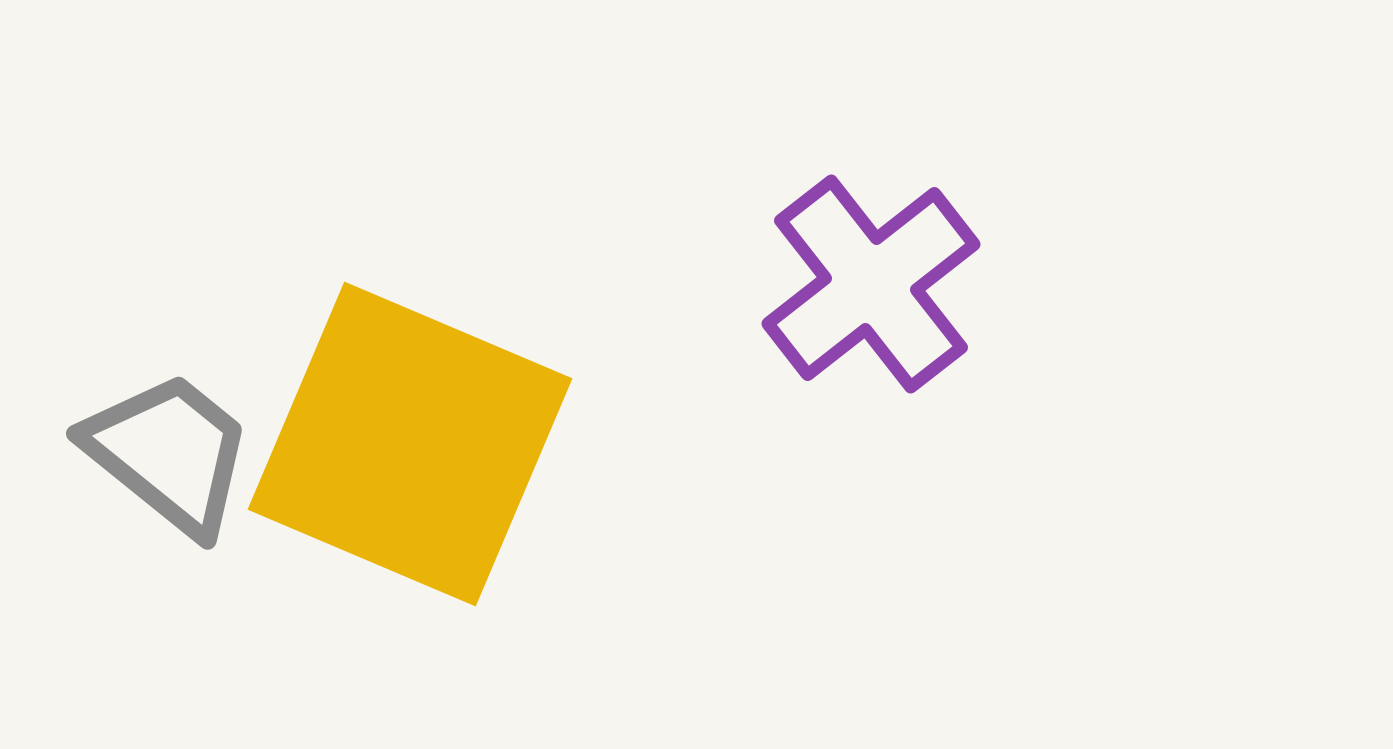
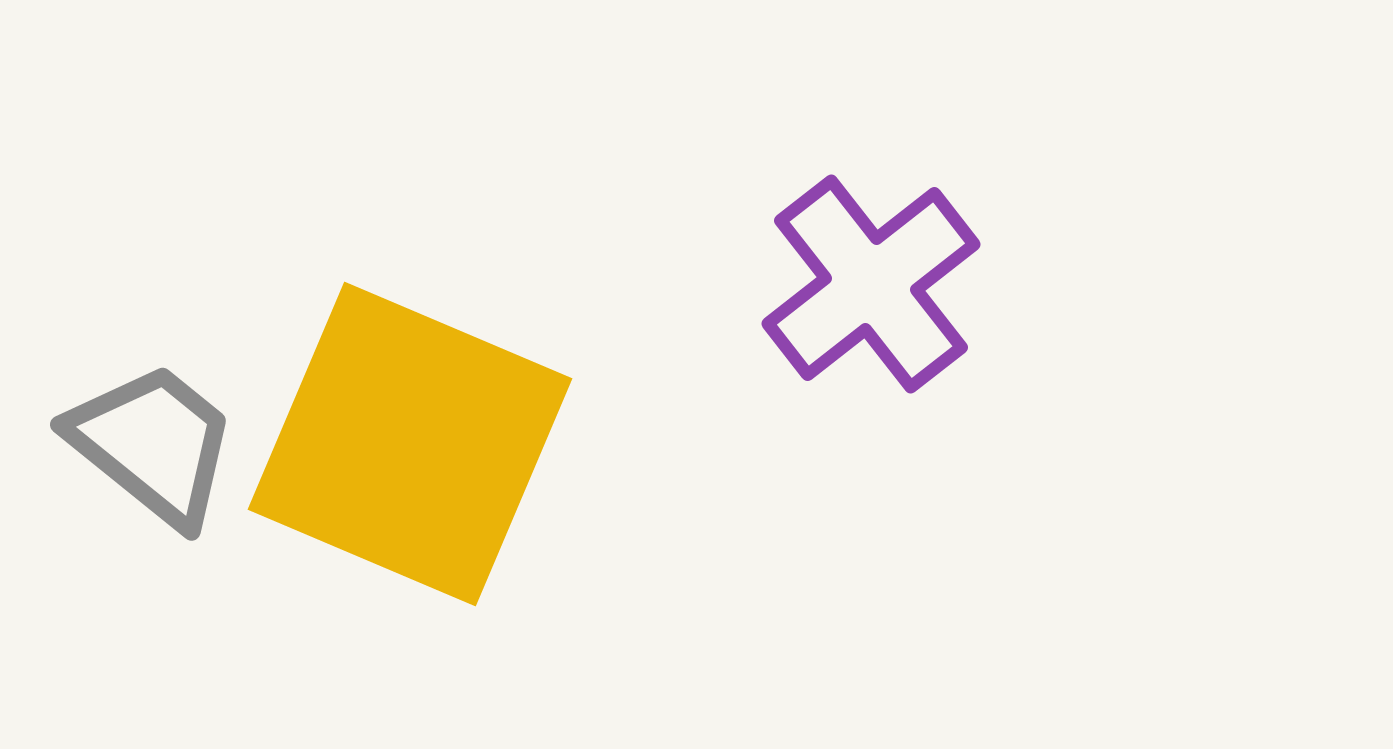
gray trapezoid: moved 16 px left, 9 px up
